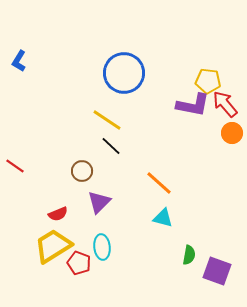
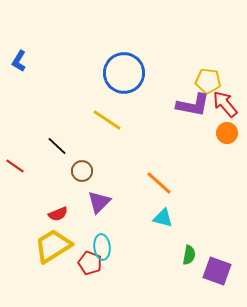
orange circle: moved 5 px left
black line: moved 54 px left
red pentagon: moved 11 px right
